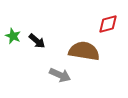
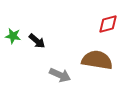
green star: rotated 14 degrees counterclockwise
brown semicircle: moved 13 px right, 9 px down
